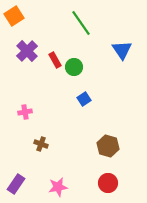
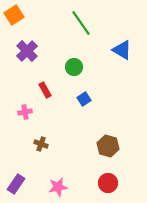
orange square: moved 1 px up
blue triangle: rotated 25 degrees counterclockwise
red rectangle: moved 10 px left, 30 px down
